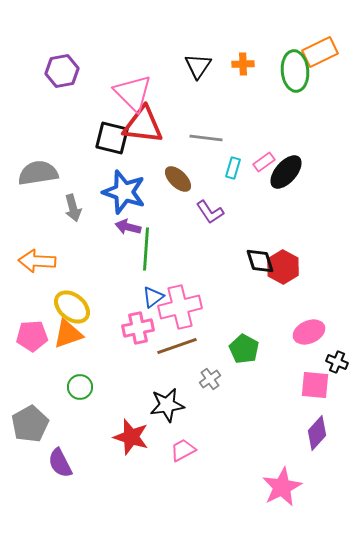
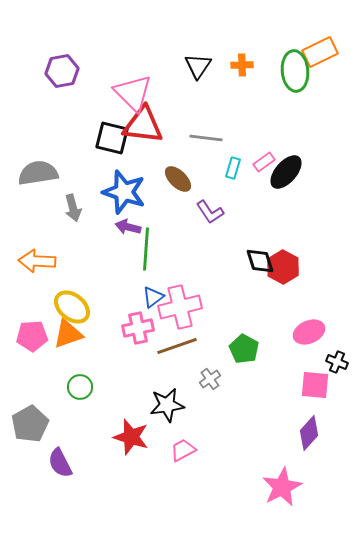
orange cross at (243, 64): moved 1 px left, 1 px down
purple diamond at (317, 433): moved 8 px left
